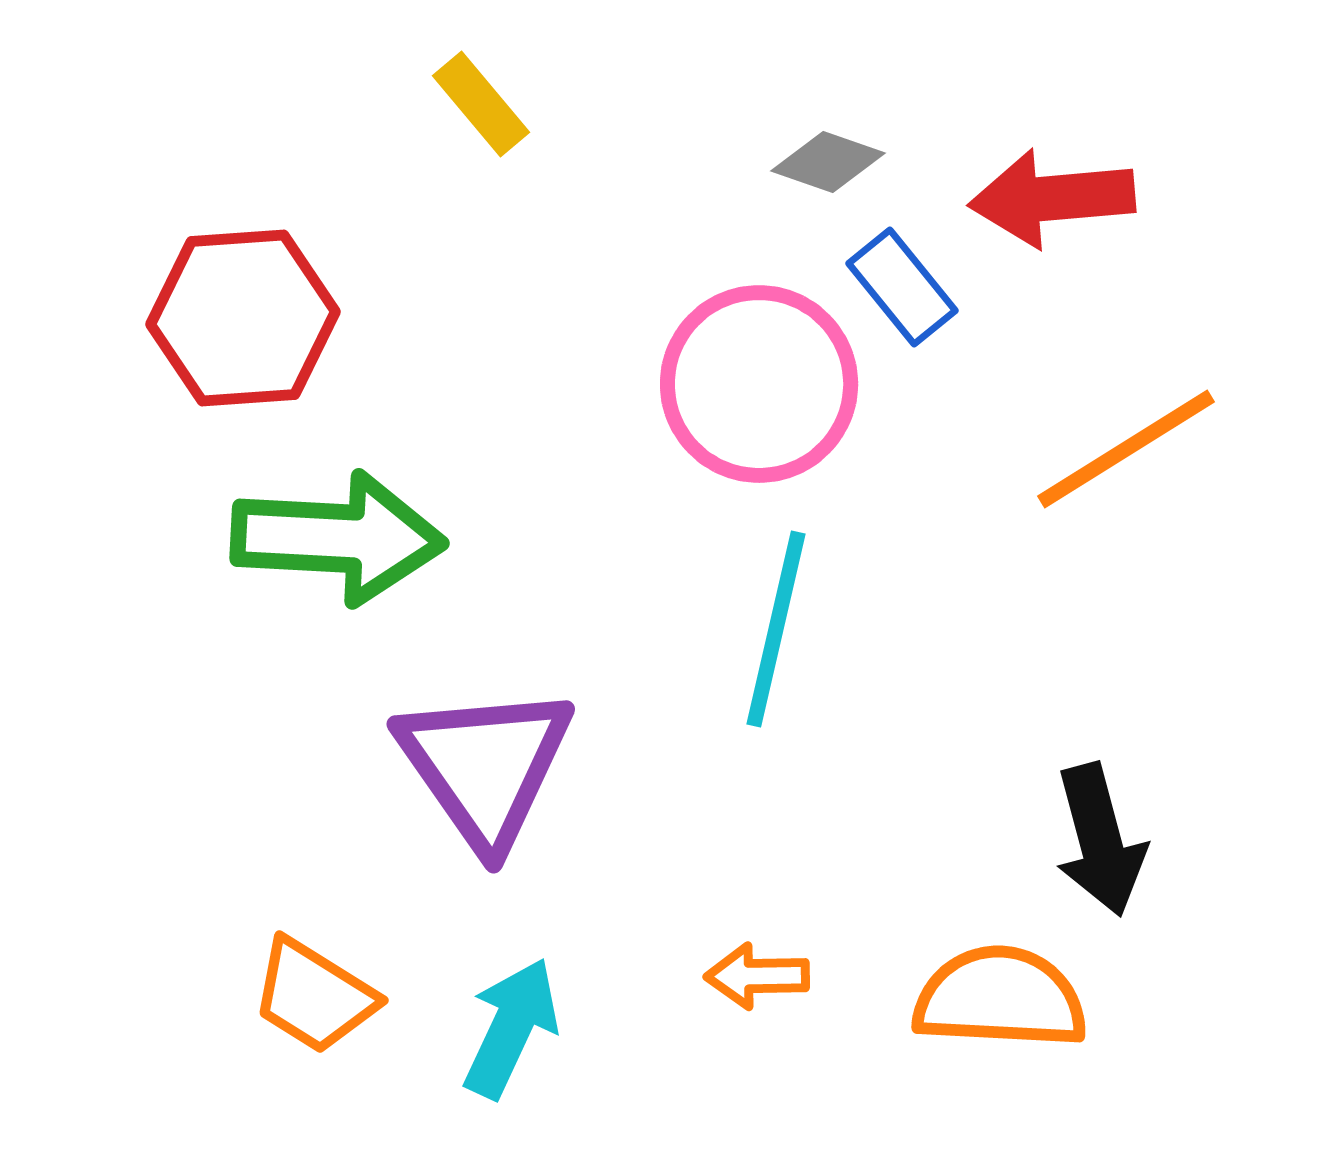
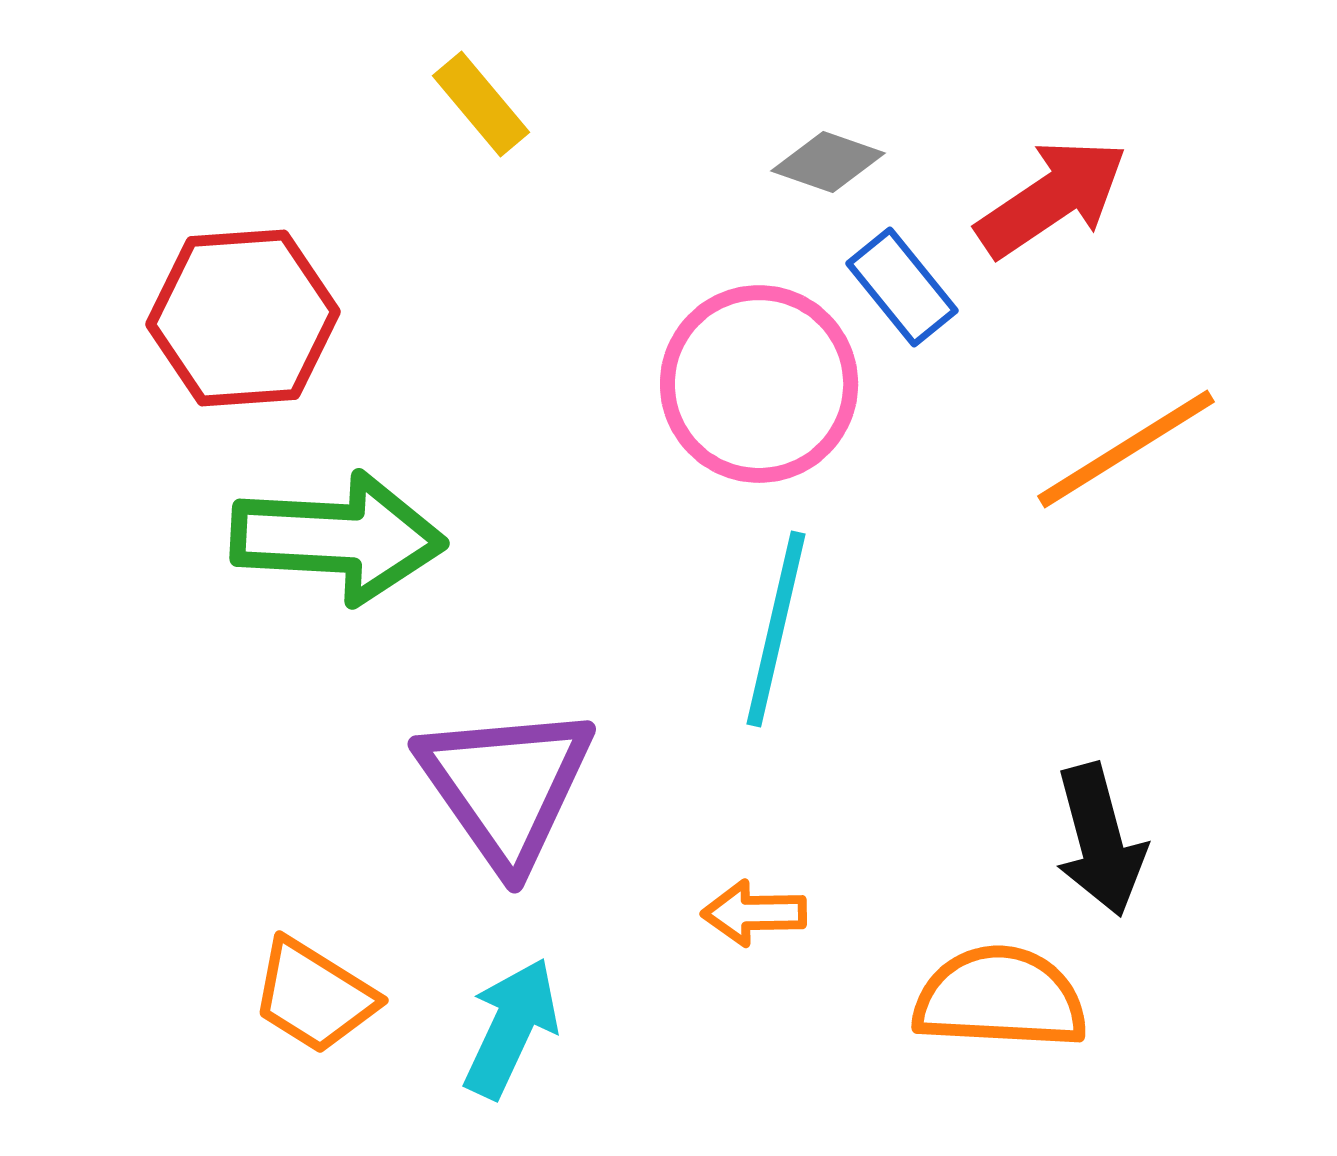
red arrow: rotated 151 degrees clockwise
purple triangle: moved 21 px right, 20 px down
orange arrow: moved 3 px left, 63 px up
